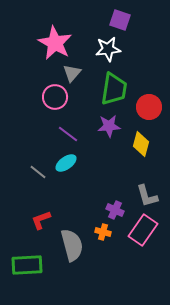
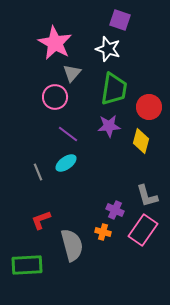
white star: rotated 25 degrees clockwise
yellow diamond: moved 3 px up
gray line: rotated 30 degrees clockwise
